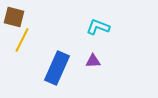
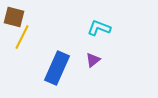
cyan L-shape: moved 1 px right, 1 px down
yellow line: moved 3 px up
purple triangle: moved 1 px up; rotated 35 degrees counterclockwise
